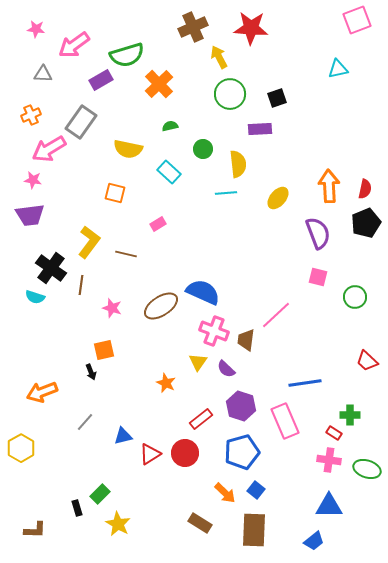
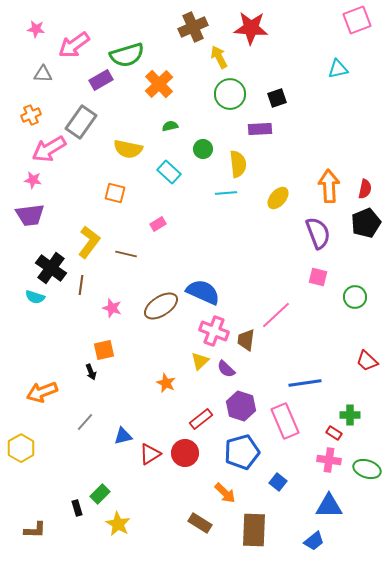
yellow triangle at (198, 362): moved 2 px right, 1 px up; rotated 12 degrees clockwise
blue square at (256, 490): moved 22 px right, 8 px up
